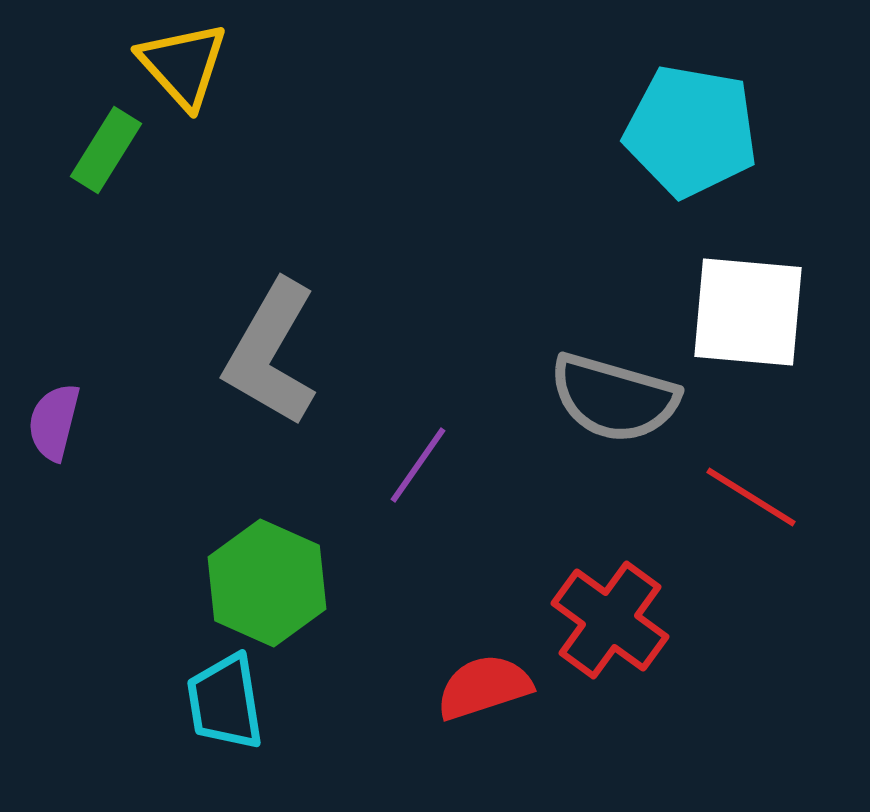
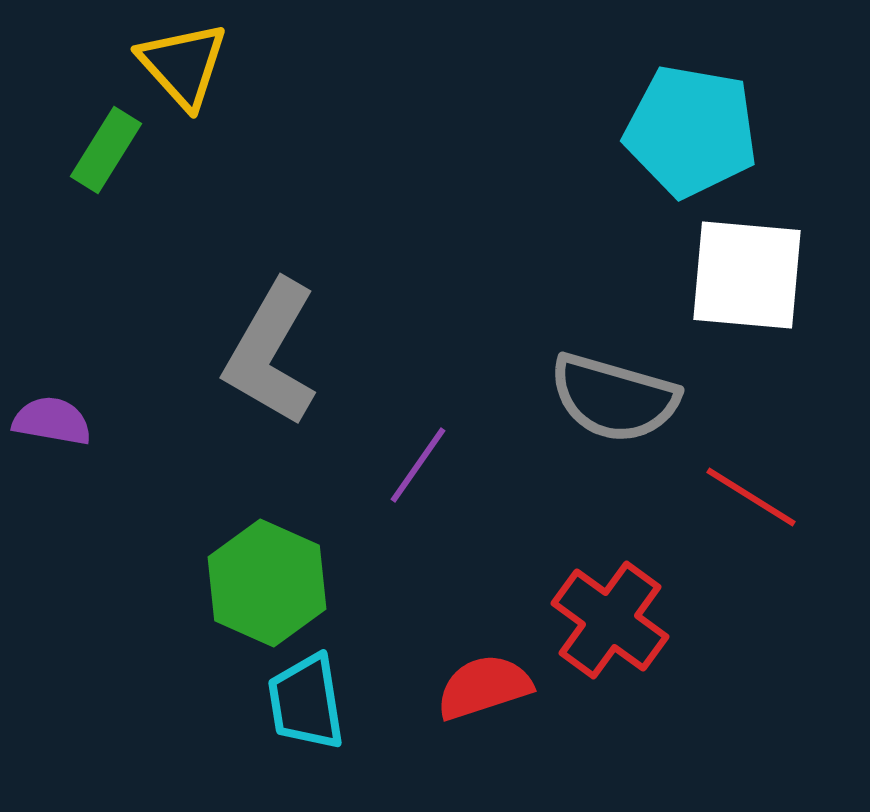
white square: moved 1 px left, 37 px up
purple semicircle: moved 2 px left, 1 px up; rotated 86 degrees clockwise
cyan trapezoid: moved 81 px right
